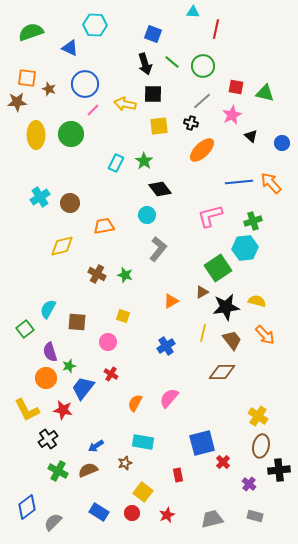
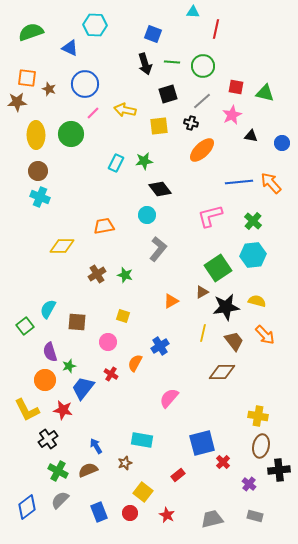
green line at (172, 62): rotated 35 degrees counterclockwise
black square at (153, 94): moved 15 px right; rotated 18 degrees counterclockwise
yellow arrow at (125, 104): moved 6 px down
pink line at (93, 110): moved 3 px down
black triangle at (251, 136): rotated 32 degrees counterclockwise
green star at (144, 161): rotated 30 degrees clockwise
cyan cross at (40, 197): rotated 36 degrees counterclockwise
brown circle at (70, 203): moved 32 px left, 32 px up
green cross at (253, 221): rotated 30 degrees counterclockwise
yellow diamond at (62, 246): rotated 15 degrees clockwise
cyan hexagon at (245, 248): moved 8 px right, 7 px down
brown cross at (97, 274): rotated 30 degrees clockwise
green square at (25, 329): moved 3 px up
brown trapezoid at (232, 340): moved 2 px right, 1 px down
blue cross at (166, 346): moved 6 px left
orange circle at (46, 378): moved 1 px left, 2 px down
orange semicircle at (135, 403): moved 40 px up
yellow cross at (258, 416): rotated 24 degrees counterclockwise
cyan rectangle at (143, 442): moved 1 px left, 2 px up
blue arrow at (96, 446): rotated 91 degrees clockwise
red rectangle at (178, 475): rotated 64 degrees clockwise
blue rectangle at (99, 512): rotated 36 degrees clockwise
red circle at (132, 513): moved 2 px left
red star at (167, 515): rotated 21 degrees counterclockwise
gray semicircle at (53, 522): moved 7 px right, 22 px up
